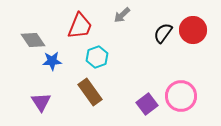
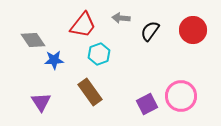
gray arrow: moved 1 px left, 3 px down; rotated 48 degrees clockwise
red trapezoid: moved 3 px right, 1 px up; rotated 16 degrees clockwise
black semicircle: moved 13 px left, 2 px up
cyan hexagon: moved 2 px right, 3 px up
blue star: moved 2 px right, 1 px up
purple square: rotated 10 degrees clockwise
